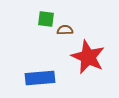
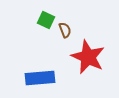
green square: moved 1 px down; rotated 18 degrees clockwise
brown semicircle: rotated 70 degrees clockwise
